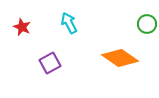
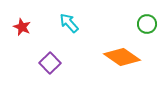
cyan arrow: rotated 15 degrees counterclockwise
orange diamond: moved 2 px right, 1 px up
purple square: rotated 15 degrees counterclockwise
